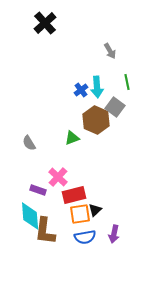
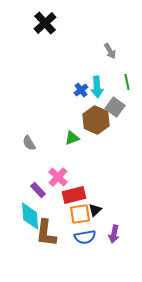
purple rectangle: rotated 28 degrees clockwise
brown L-shape: moved 1 px right, 2 px down
